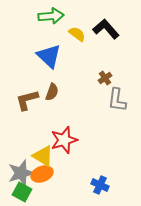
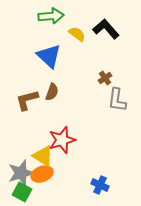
red star: moved 2 px left
